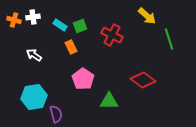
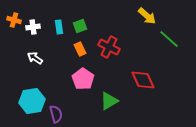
white cross: moved 10 px down
cyan rectangle: moved 1 px left, 2 px down; rotated 48 degrees clockwise
red cross: moved 3 px left, 12 px down
green line: rotated 30 degrees counterclockwise
orange rectangle: moved 9 px right, 2 px down
white arrow: moved 1 px right, 3 px down
red diamond: rotated 30 degrees clockwise
cyan hexagon: moved 2 px left, 4 px down
green triangle: rotated 30 degrees counterclockwise
